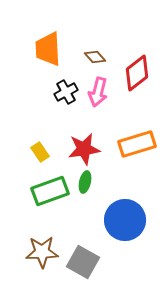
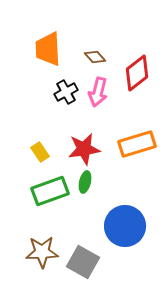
blue circle: moved 6 px down
